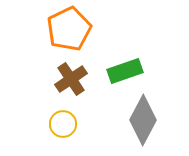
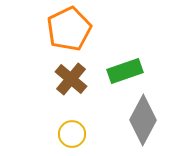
brown cross: rotated 16 degrees counterclockwise
yellow circle: moved 9 px right, 10 px down
